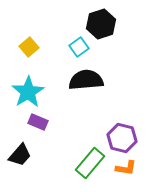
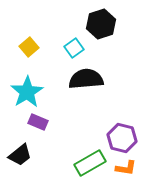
cyan square: moved 5 px left, 1 px down
black semicircle: moved 1 px up
cyan star: moved 1 px left
black trapezoid: rotated 10 degrees clockwise
green rectangle: rotated 20 degrees clockwise
